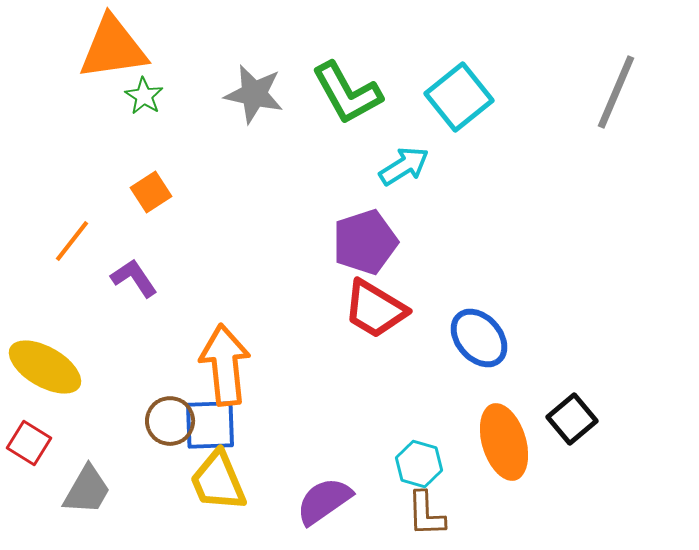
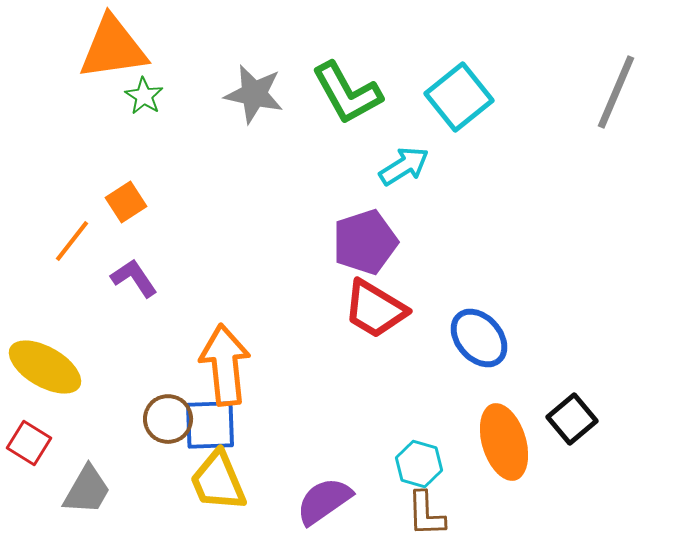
orange square: moved 25 px left, 10 px down
brown circle: moved 2 px left, 2 px up
